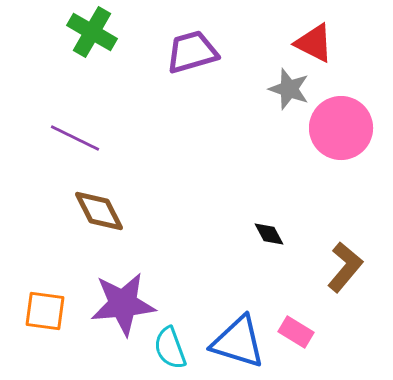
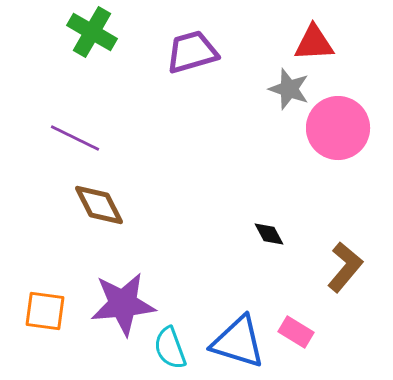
red triangle: rotated 30 degrees counterclockwise
pink circle: moved 3 px left
brown diamond: moved 6 px up
